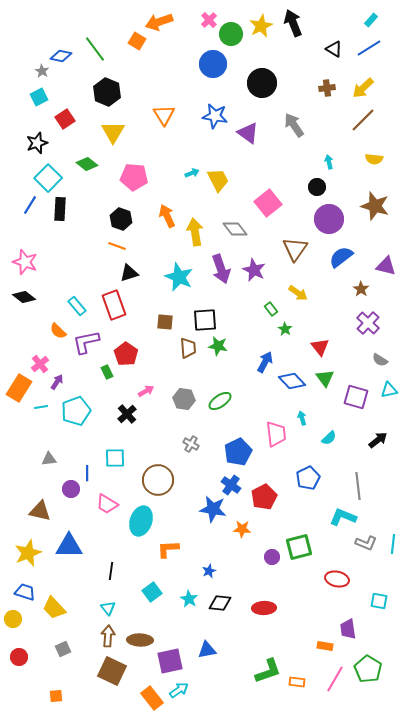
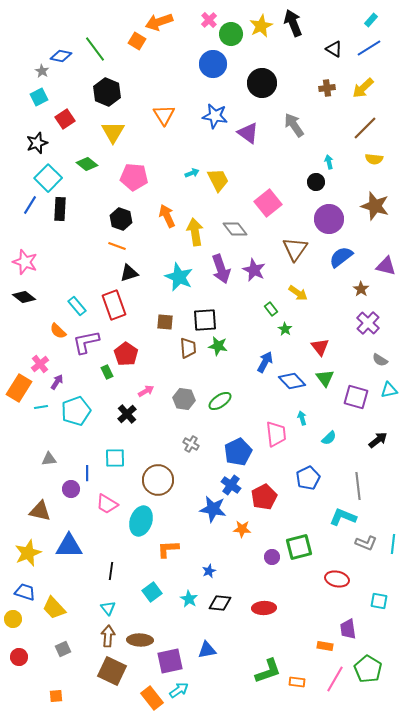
brown line at (363, 120): moved 2 px right, 8 px down
black circle at (317, 187): moved 1 px left, 5 px up
